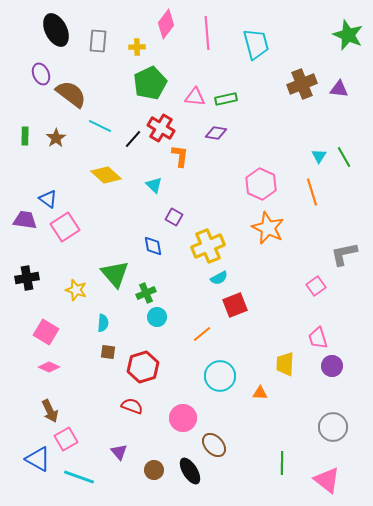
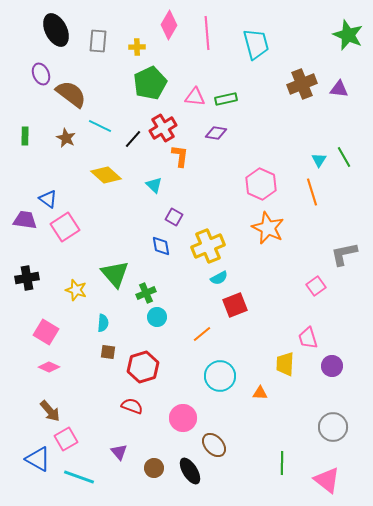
pink diamond at (166, 24): moved 3 px right, 1 px down; rotated 8 degrees counterclockwise
red cross at (161, 128): moved 2 px right; rotated 28 degrees clockwise
brown star at (56, 138): moved 10 px right; rotated 12 degrees counterclockwise
cyan triangle at (319, 156): moved 4 px down
blue diamond at (153, 246): moved 8 px right
pink trapezoid at (318, 338): moved 10 px left
brown arrow at (50, 411): rotated 15 degrees counterclockwise
brown circle at (154, 470): moved 2 px up
